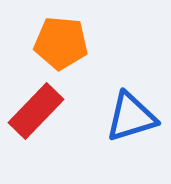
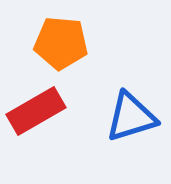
red rectangle: rotated 16 degrees clockwise
